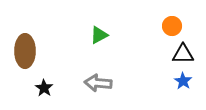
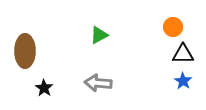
orange circle: moved 1 px right, 1 px down
